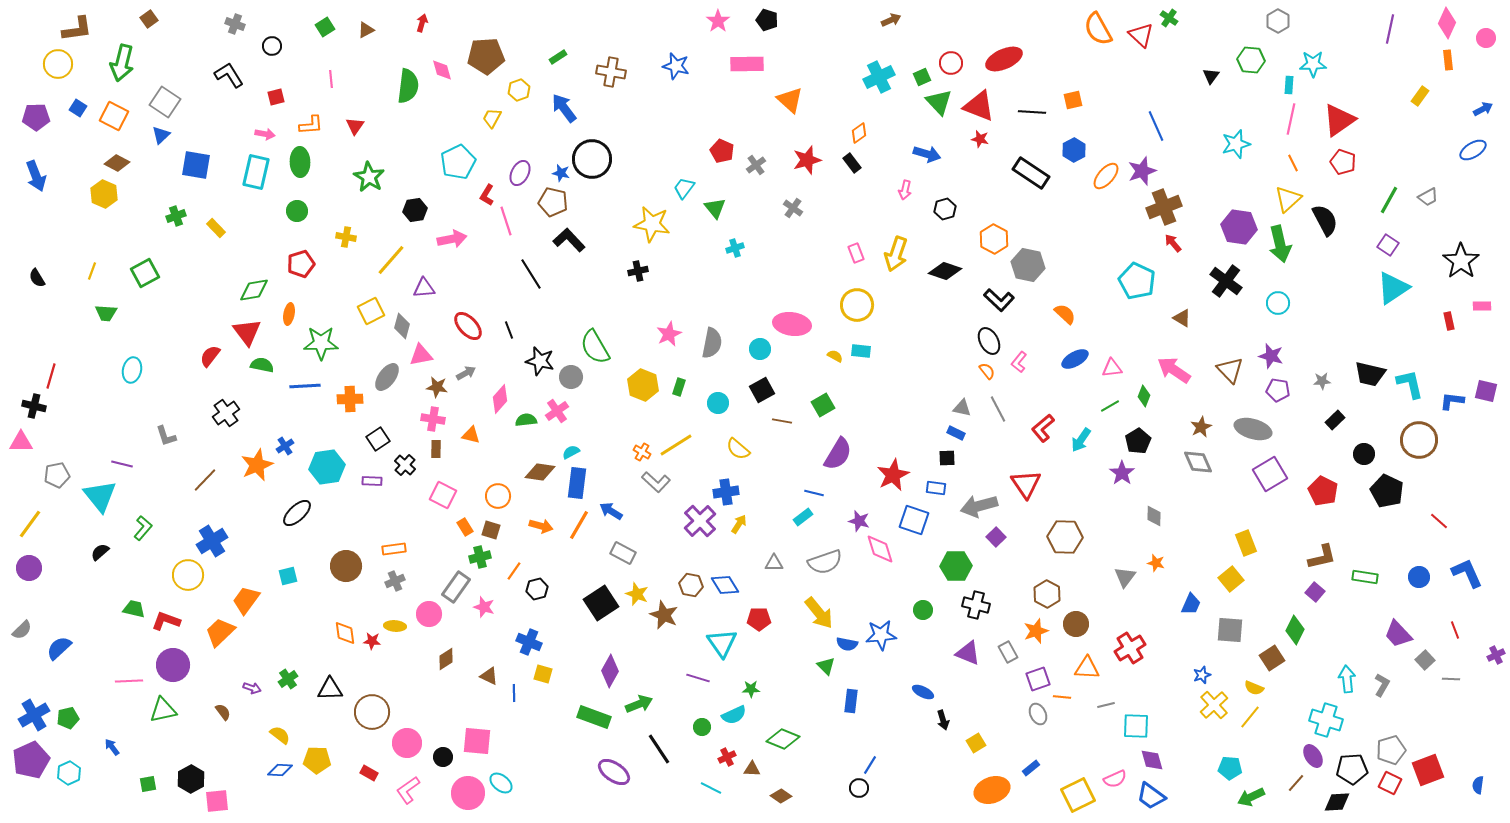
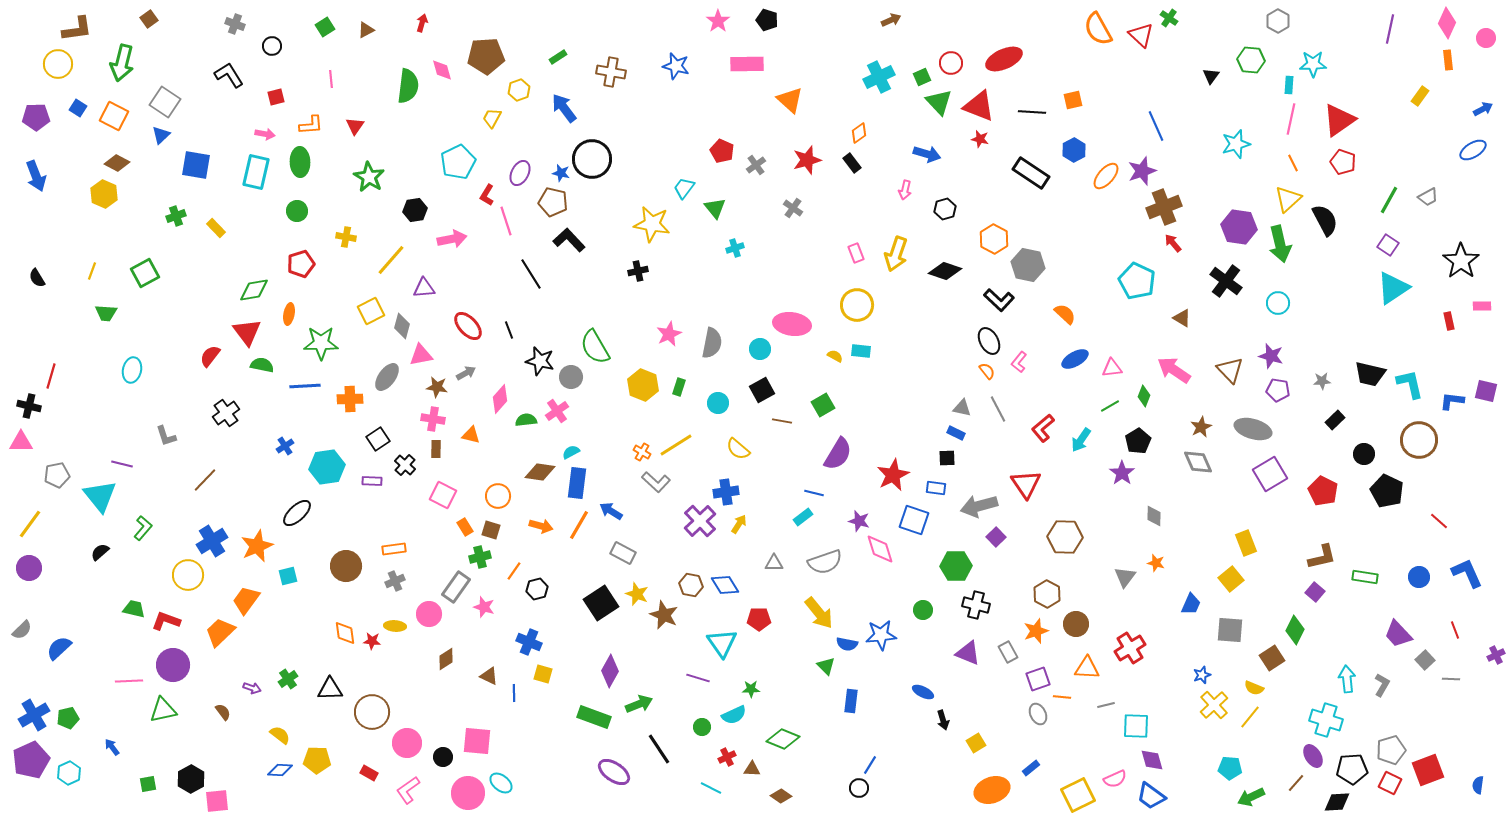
black cross at (34, 406): moved 5 px left
orange star at (257, 465): moved 81 px down
